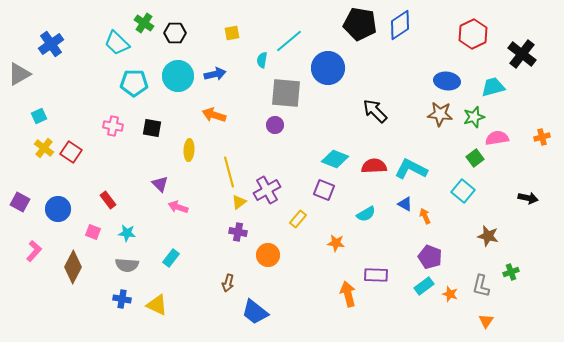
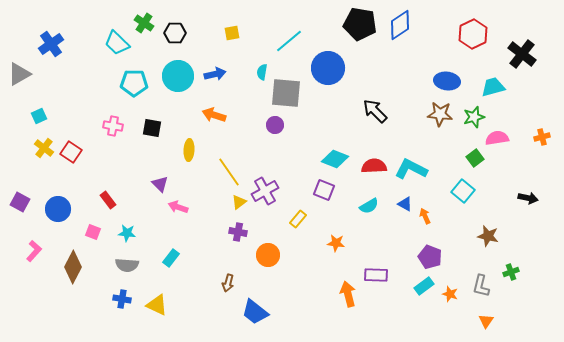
cyan semicircle at (262, 60): moved 12 px down
yellow line at (229, 172): rotated 20 degrees counterclockwise
purple cross at (267, 190): moved 2 px left, 1 px down
cyan semicircle at (366, 214): moved 3 px right, 8 px up
